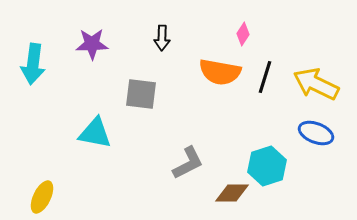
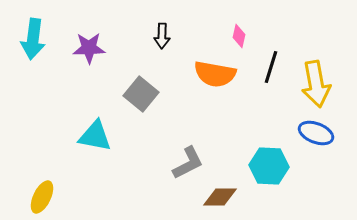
pink diamond: moved 4 px left, 2 px down; rotated 20 degrees counterclockwise
black arrow: moved 2 px up
purple star: moved 3 px left, 4 px down
cyan arrow: moved 25 px up
orange semicircle: moved 5 px left, 2 px down
black line: moved 6 px right, 10 px up
yellow arrow: rotated 126 degrees counterclockwise
gray square: rotated 32 degrees clockwise
cyan triangle: moved 3 px down
cyan hexagon: moved 2 px right; rotated 21 degrees clockwise
brown diamond: moved 12 px left, 4 px down
